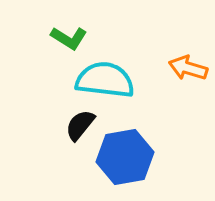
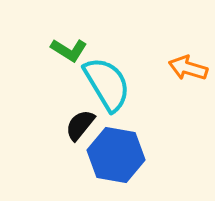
green L-shape: moved 12 px down
cyan semicircle: moved 2 px right, 4 px down; rotated 52 degrees clockwise
blue hexagon: moved 9 px left, 2 px up; rotated 20 degrees clockwise
